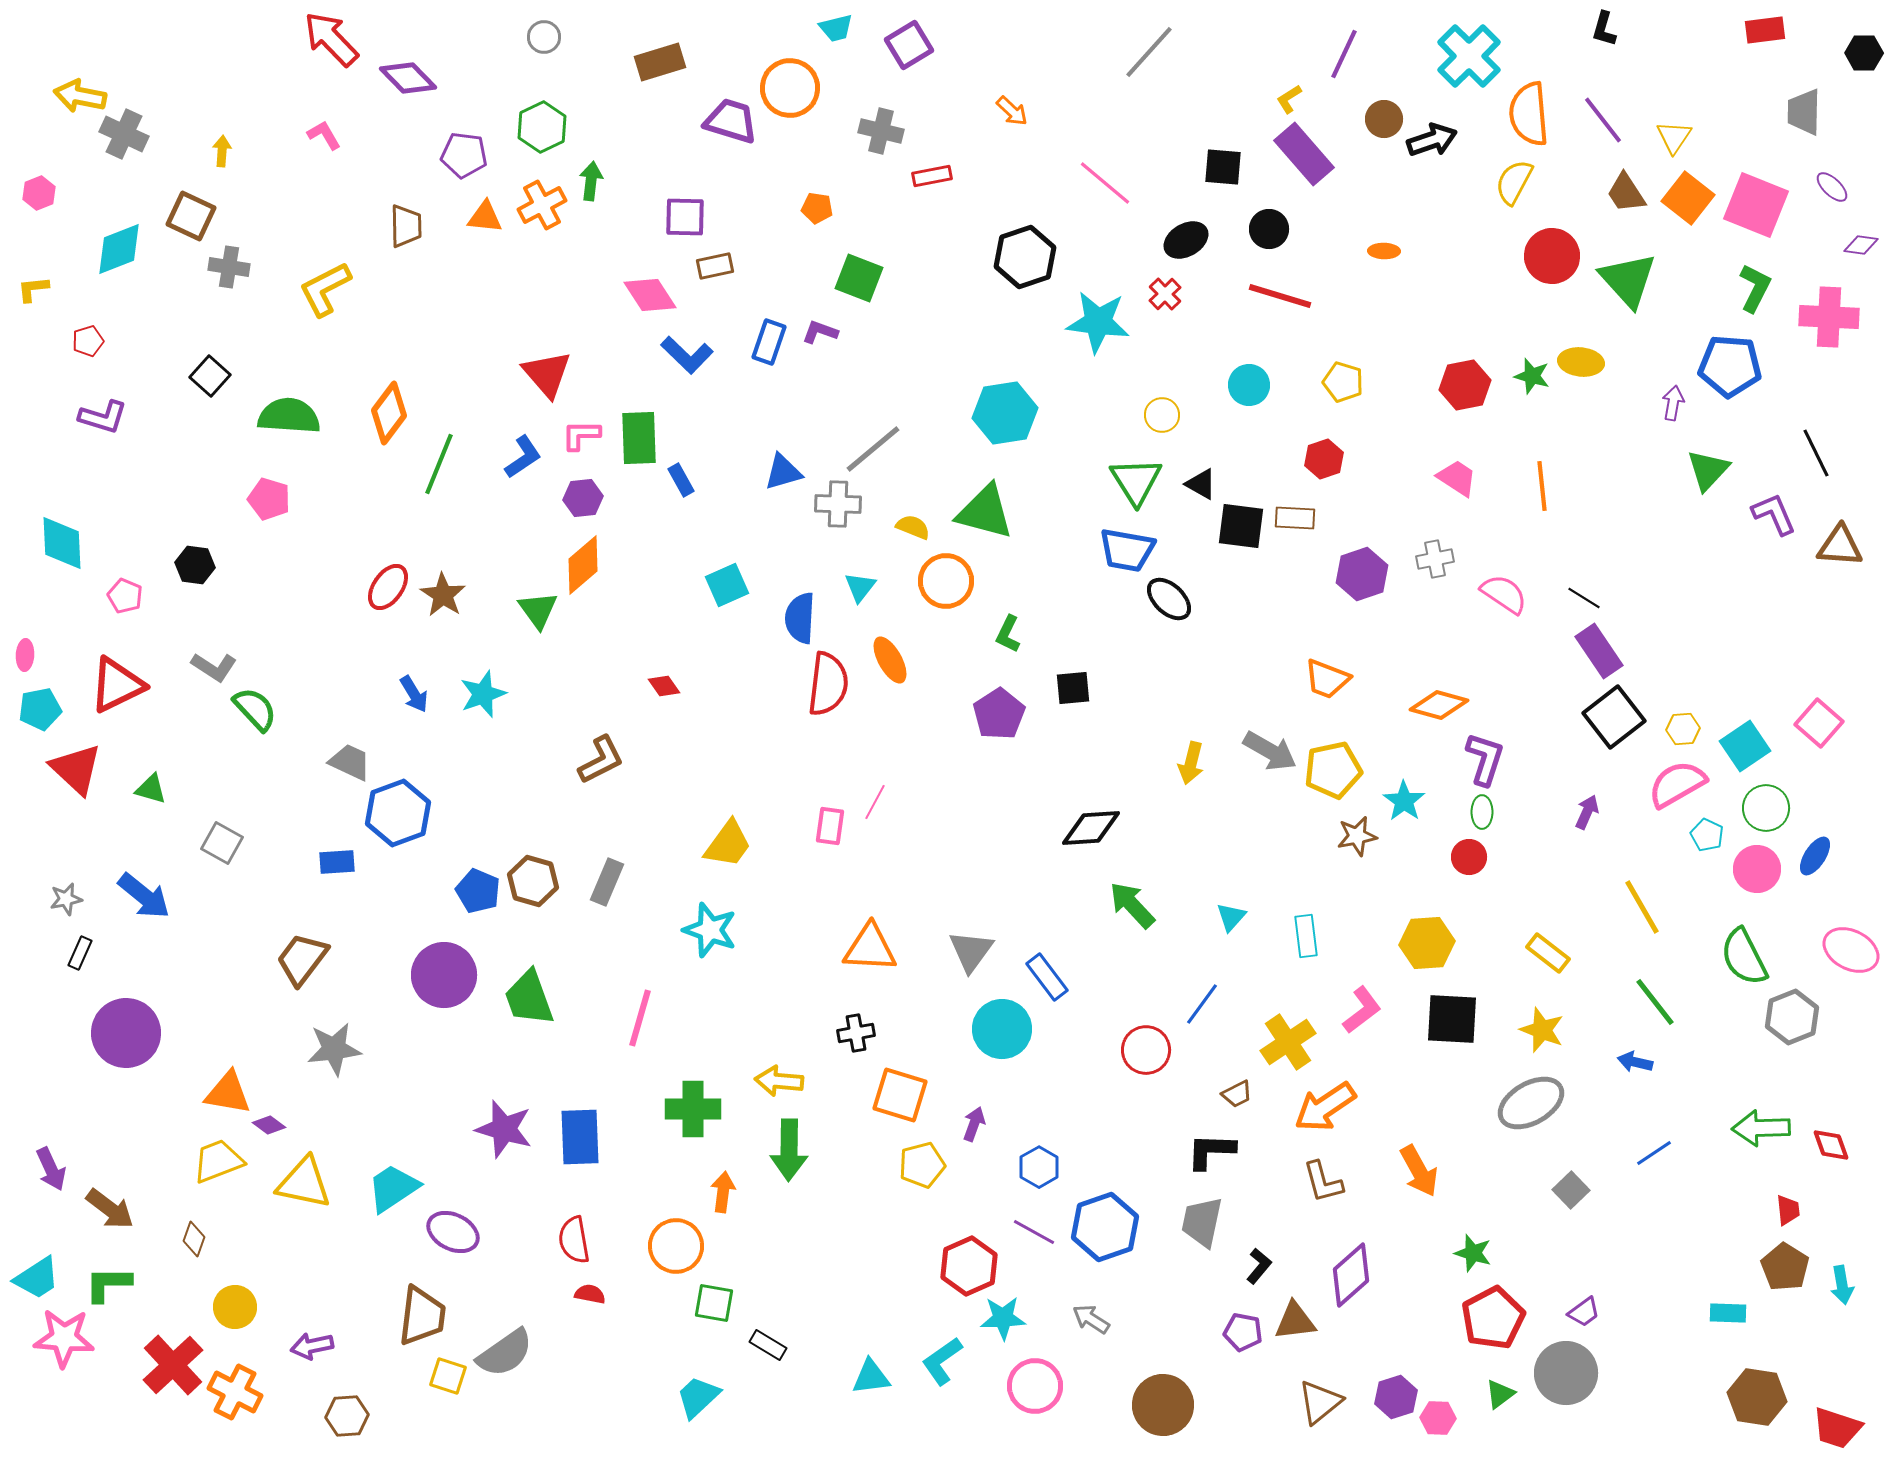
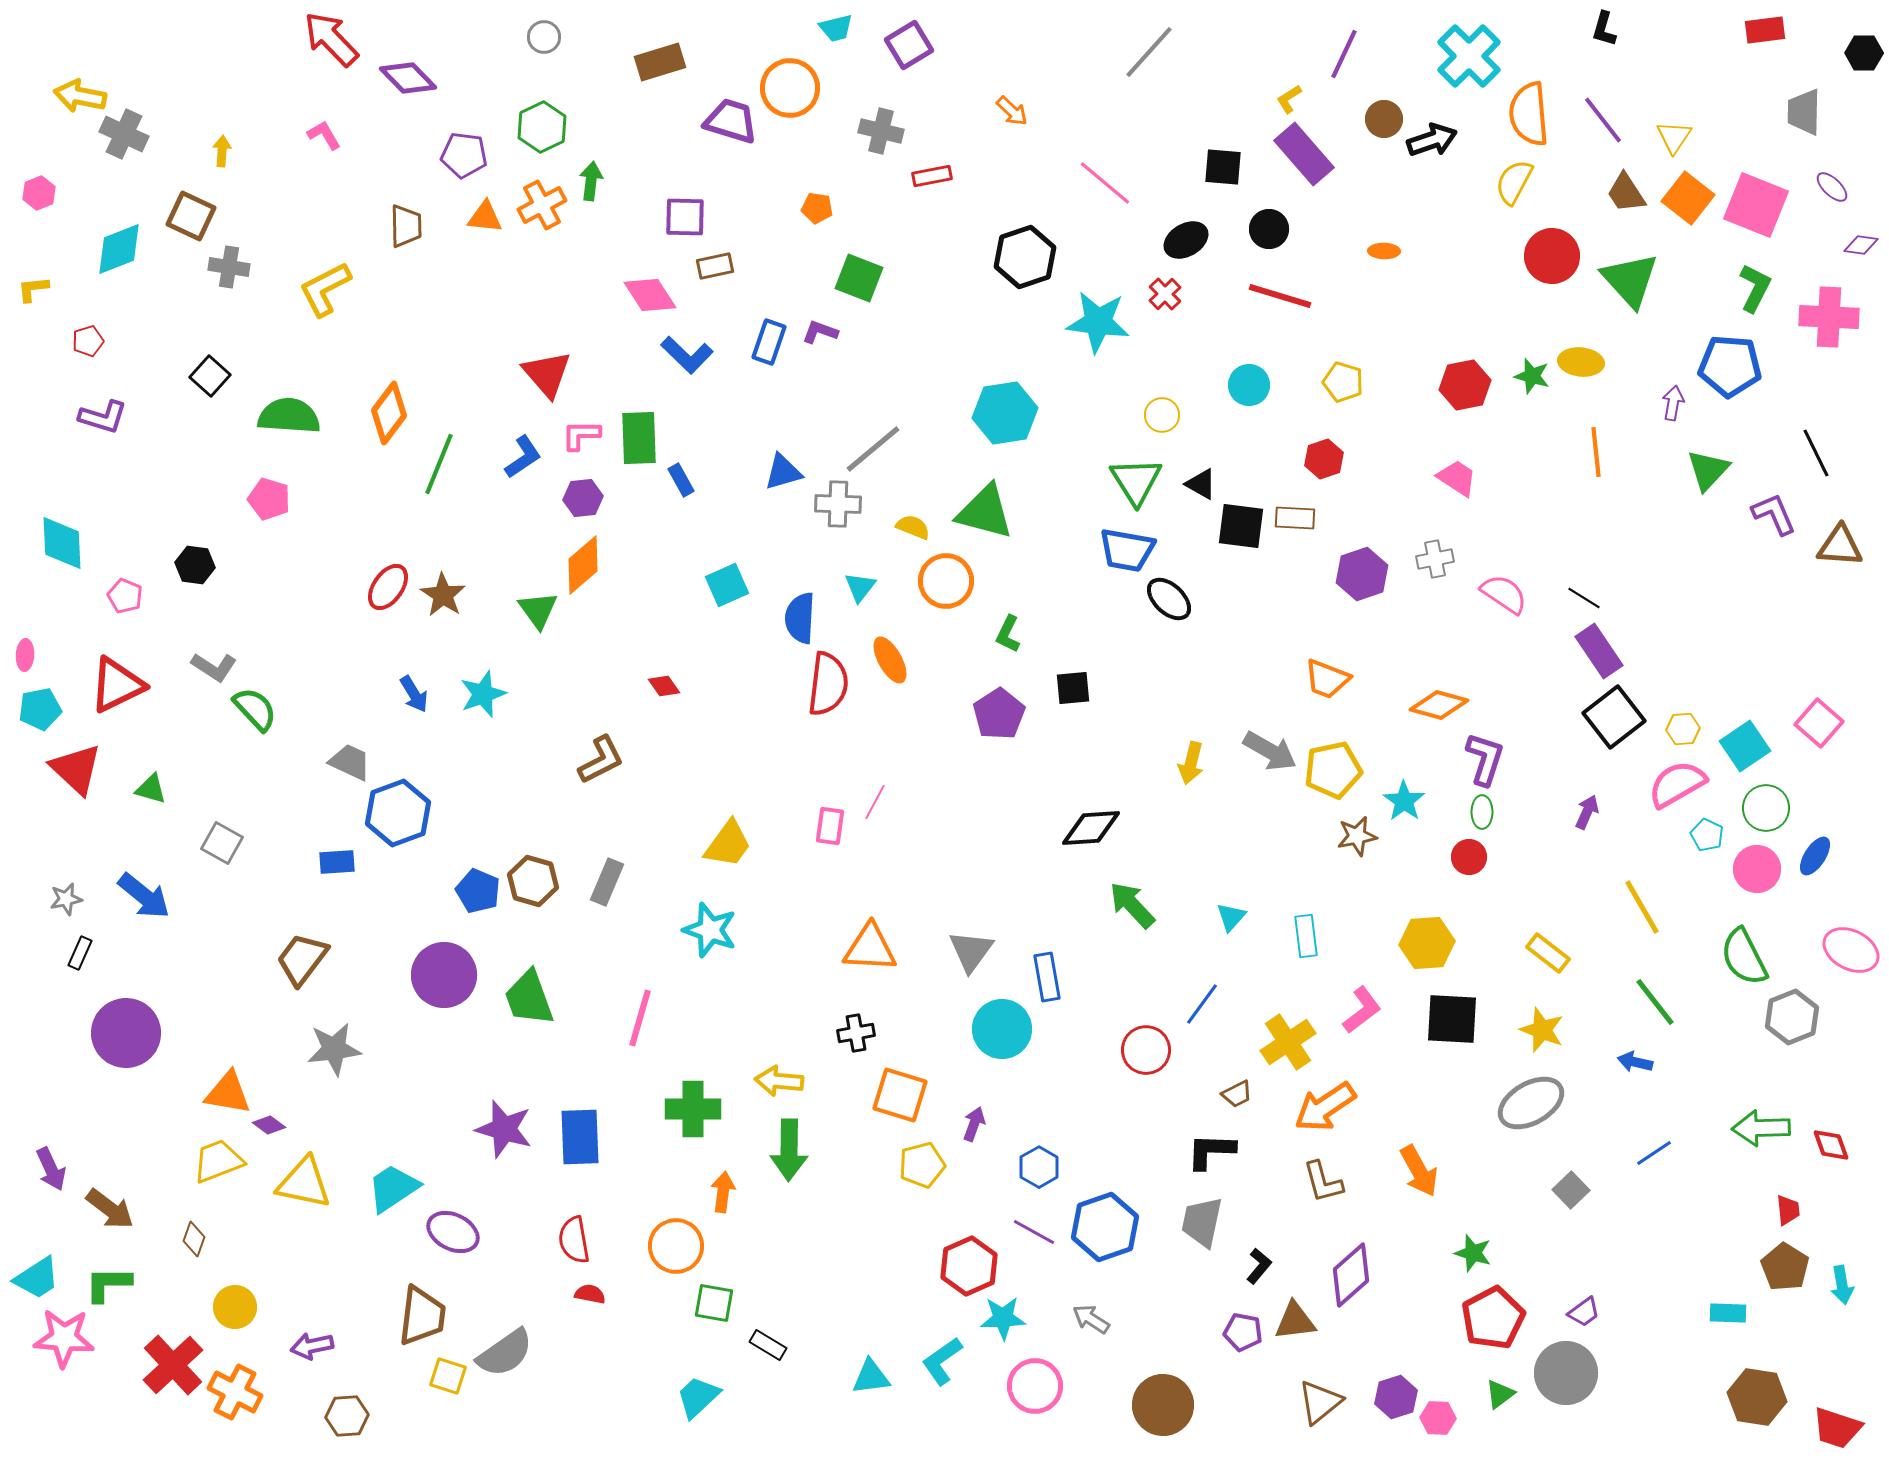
green triangle at (1628, 280): moved 2 px right
orange line at (1542, 486): moved 54 px right, 34 px up
blue rectangle at (1047, 977): rotated 27 degrees clockwise
